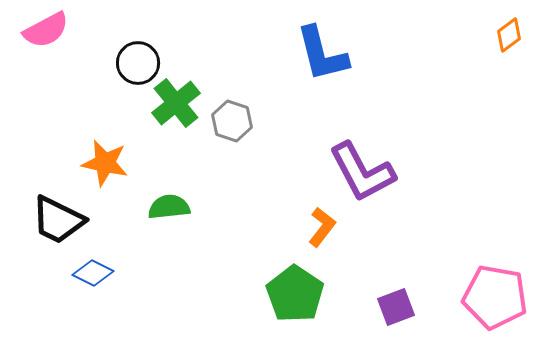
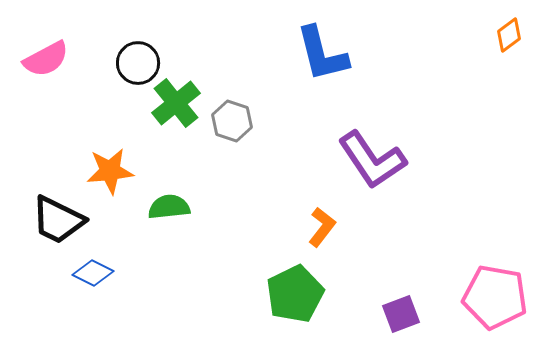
pink semicircle: moved 29 px down
orange star: moved 5 px right, 8 px down; rotated 18 degrees counterclockwise
purple L-shape: moved 10 px right, 12 px up; rotated 6 degrees counterclockwise
green pentagon: rotated 12 degrees clockwise
purple square: moved 5 px right, 7 px down
